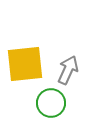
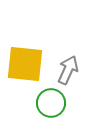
yellow square: rotated 12 degrees clockwise
